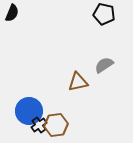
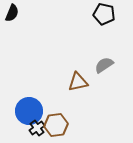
black cross: moved 2 px left, 3 px down
